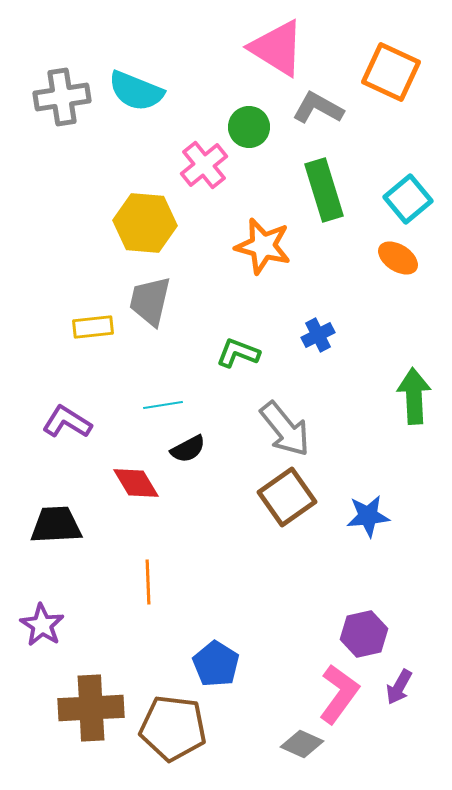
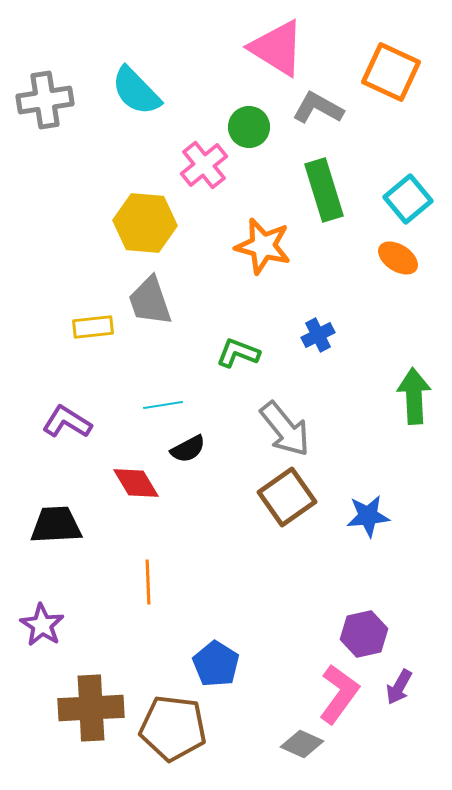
cyan semicircle: rotated 24 degrees clockwise
gray cross: moved 17 px left, 3 px down
gray trapezoid: rotated 32 degrees counterclockwise
